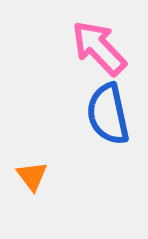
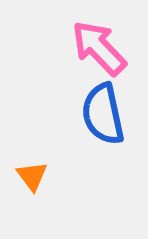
blue semicircle: moved 5 px left
